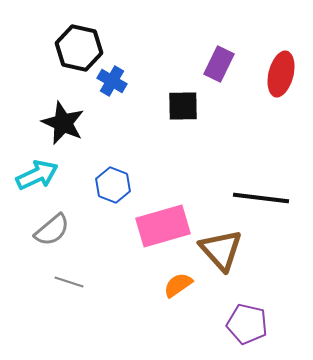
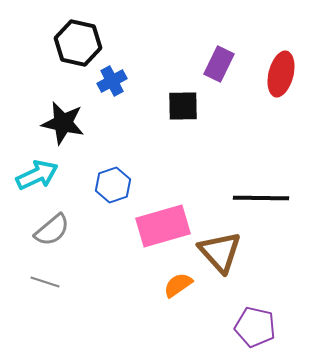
black hexagon: moved 1 px left, 5 px up
blue cross: rotated 32 degrees clockwise
black star: rotated 12 degrees counterclockwise
blue hexagon: rotated 20 degrees clockwise
black line: rotated 6 degrees counterclockwise
brown triangle: moved 1 px left, 2 px down
gray line: moved 24 px left
purple pentagon: moved 8 px right, 3 px down
